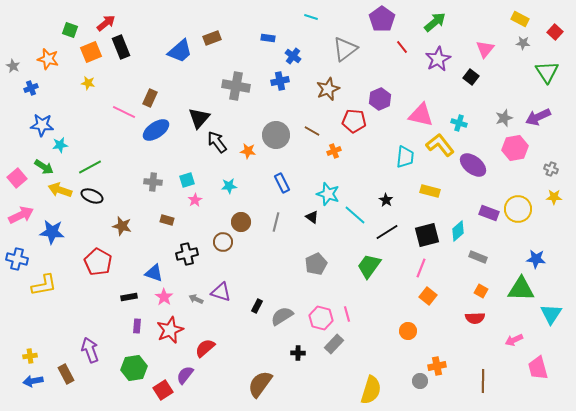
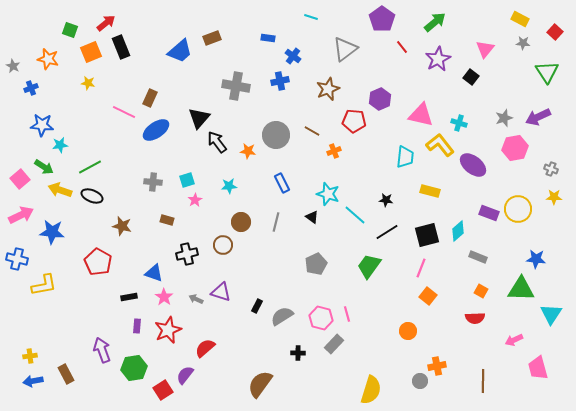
pink square at (17, 178): moved 3 px right, 1 px down
black star at (386, 200): rotated 24 degrees counterclockwise
brown circle at (223, 242): moved 3 px down
red star at (170, 330): moved 2 px left
purple arrow at (90, 350): moved 12 px right
